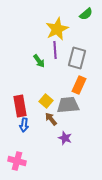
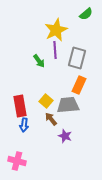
yellow star: moved 1 px left, 1 px down
purple star: moved 2 px up
